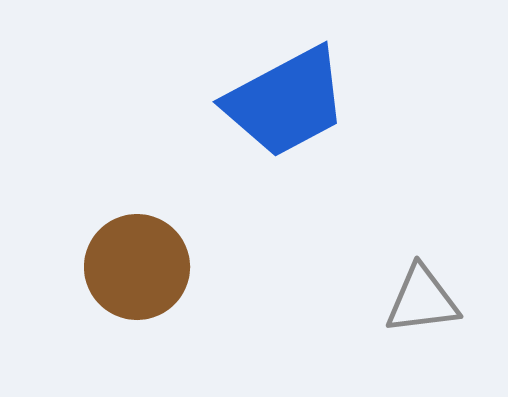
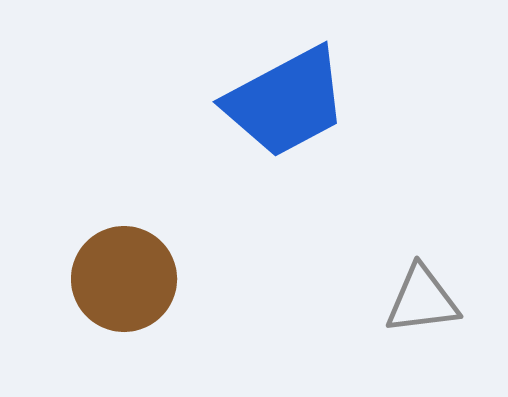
brown circle: moved 13 px left, 12 px down
